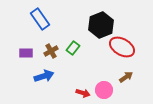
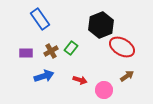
green rectangle: moved 2 px left
brown arrow: moved 1 px right, 1 px up
red arrow: moved 3 px left, 13 px up
